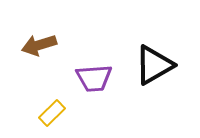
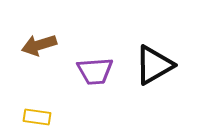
purple trapezoid: moved 1 px right, 7 px up
yellow rectangle: moved 15 px left, 4 px down; rotated 52 degrees clockwise
